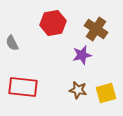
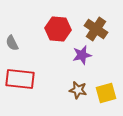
red hexagon: moved 5 px right, 6 px down; rotated 15 degrees clockwise
red rectangle: moved 3 px left, 8 px up
